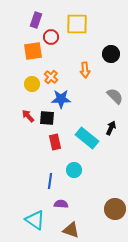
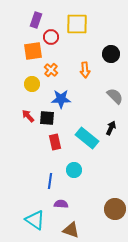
orange cross: moved 7 px up
